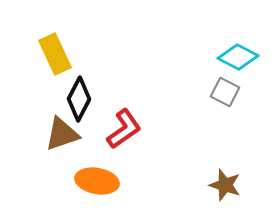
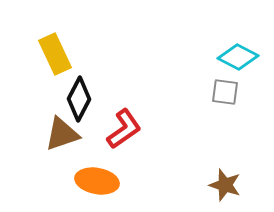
gray square: rotated 20 degrees counterclockwise
